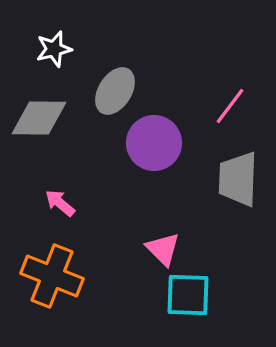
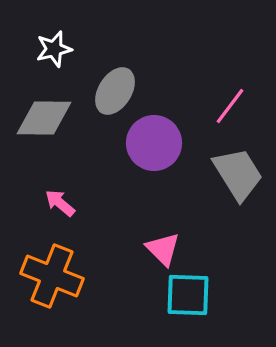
gray diamond: moved 5 px right
gray trapezoid: moved 5 px up; rotated 146 degrees clockwise
